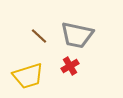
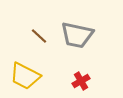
red cross: moved 11 px right, 15 px down
yellow trapezoid: moved 3 px left; rotated 44 degrees clockwise
